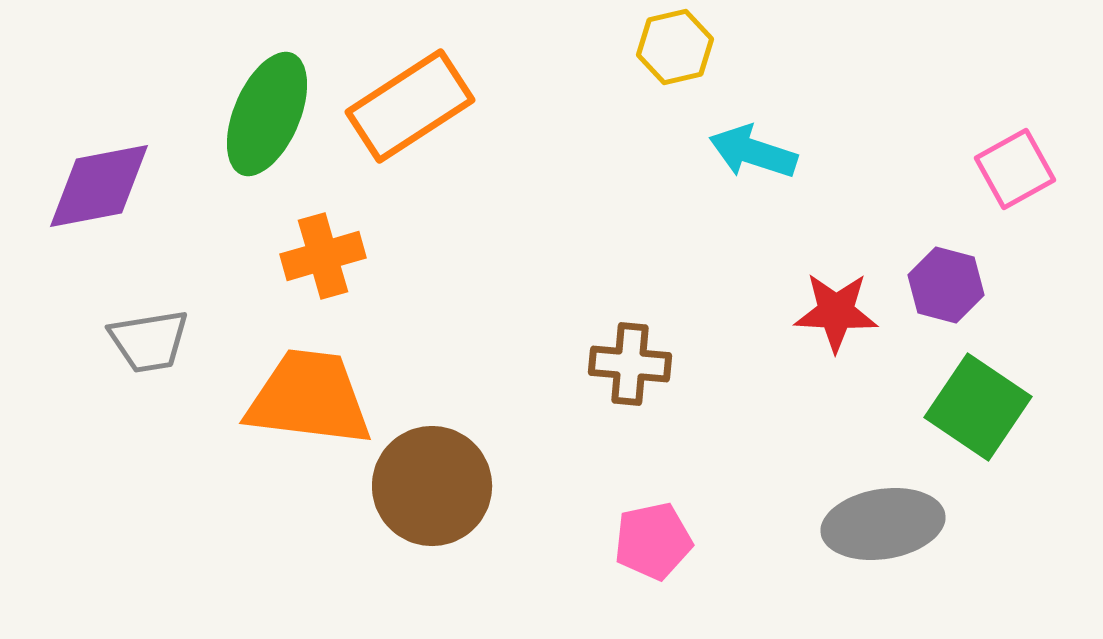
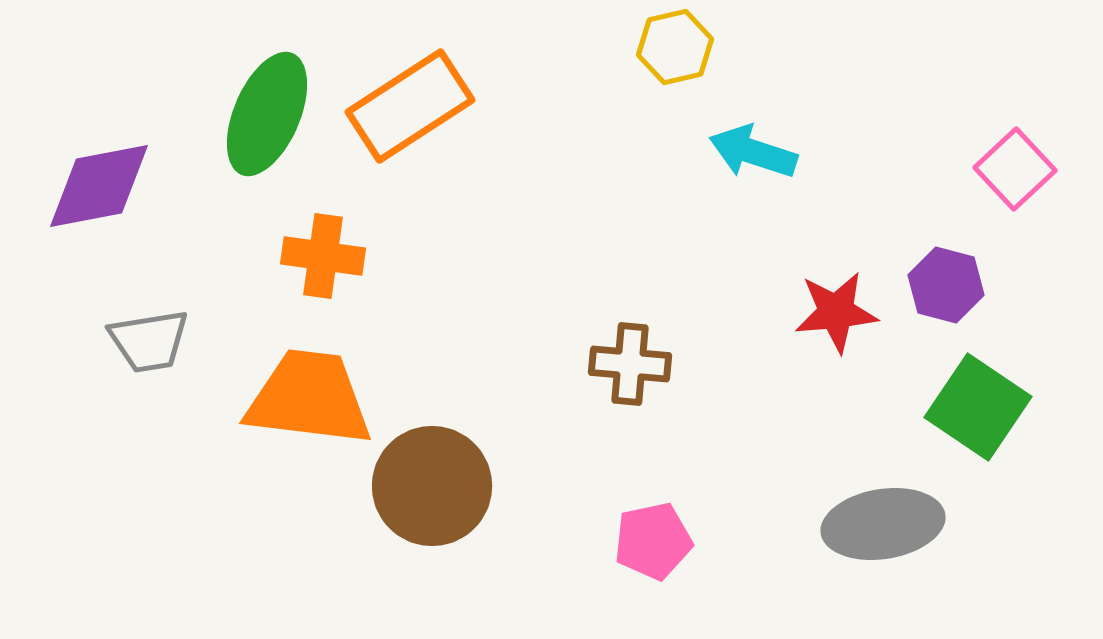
pink square: rotated 14 degrees counterclockwise
orange cross: rotated 24 degrees clockwise
red star: rotated 8 degrees counterclockwise
